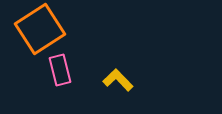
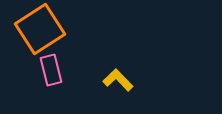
pink rectangle: moved 9 px left
